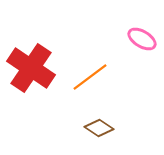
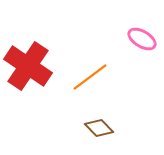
red cross: moved 3 px left, 2 px up
brown diamond: rotated 12 degrees clockwise
